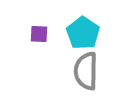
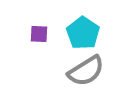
gray semicircle: rotated 123 degrees counterclockwise
